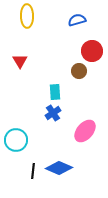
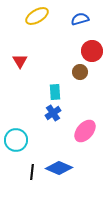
yellow ellipse: moved 10 px right; rotated 60 degrees clockwise
blue semicircle: moved 3 px right, 1 px up
brown circle: moved 1 px right, 1 px down
black line: moved 1 px left, 1 px down
